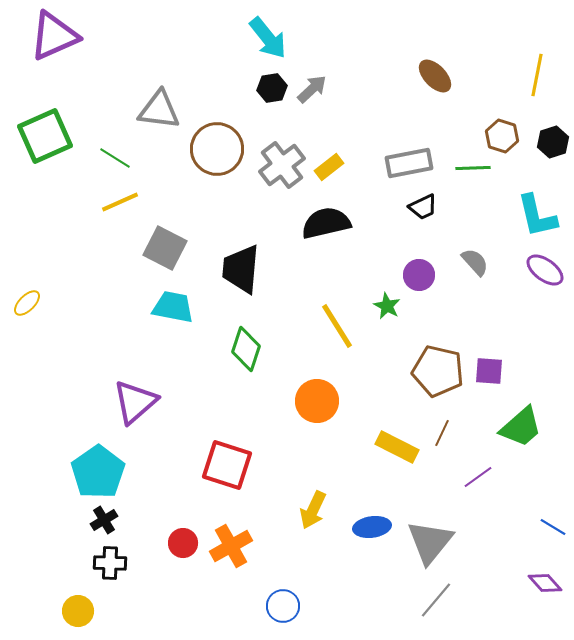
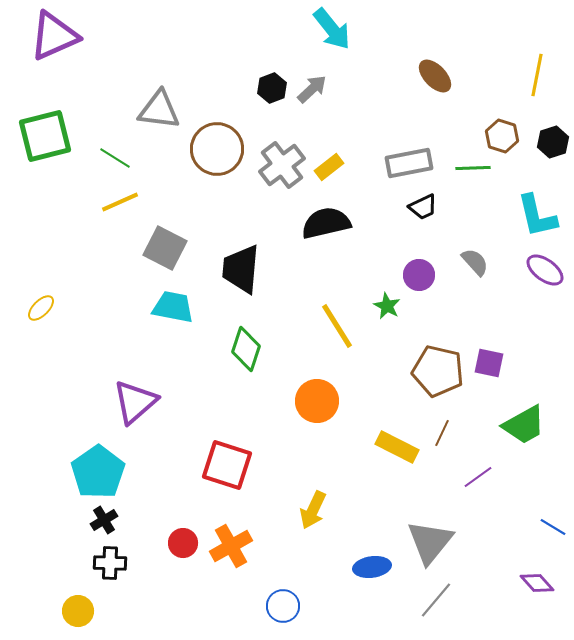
cyan arrow at (268, 38): moved 64 px right, 9 px up
black hexagon at (272, 88): rotated 12 degrees counterclockwise
green square at (45, 136): rotated 10 degrees clockwise
yellow ellipse at (27, 303): moved 14 px right, 5 px down
purple square at (489, 371): moved 8 px up; rotated 8 degrees clockwise
green trapezoid at (521, 427): moved 3 px right, 2 px up; rotated 12 degrees clockwise
blue ellipse at (372, 527): moved 40 px down
purple diamond at (545, 583): moved 8 px left
